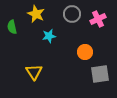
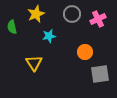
yellow star: rotated 24 degrees clockwise
yellow triangle: moved 9 px up
